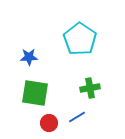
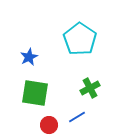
blue star: rotated 24 degrees counterclockwise
green cross: rotated 18 degrees counterclockwise
red circle: moved 2 px down
